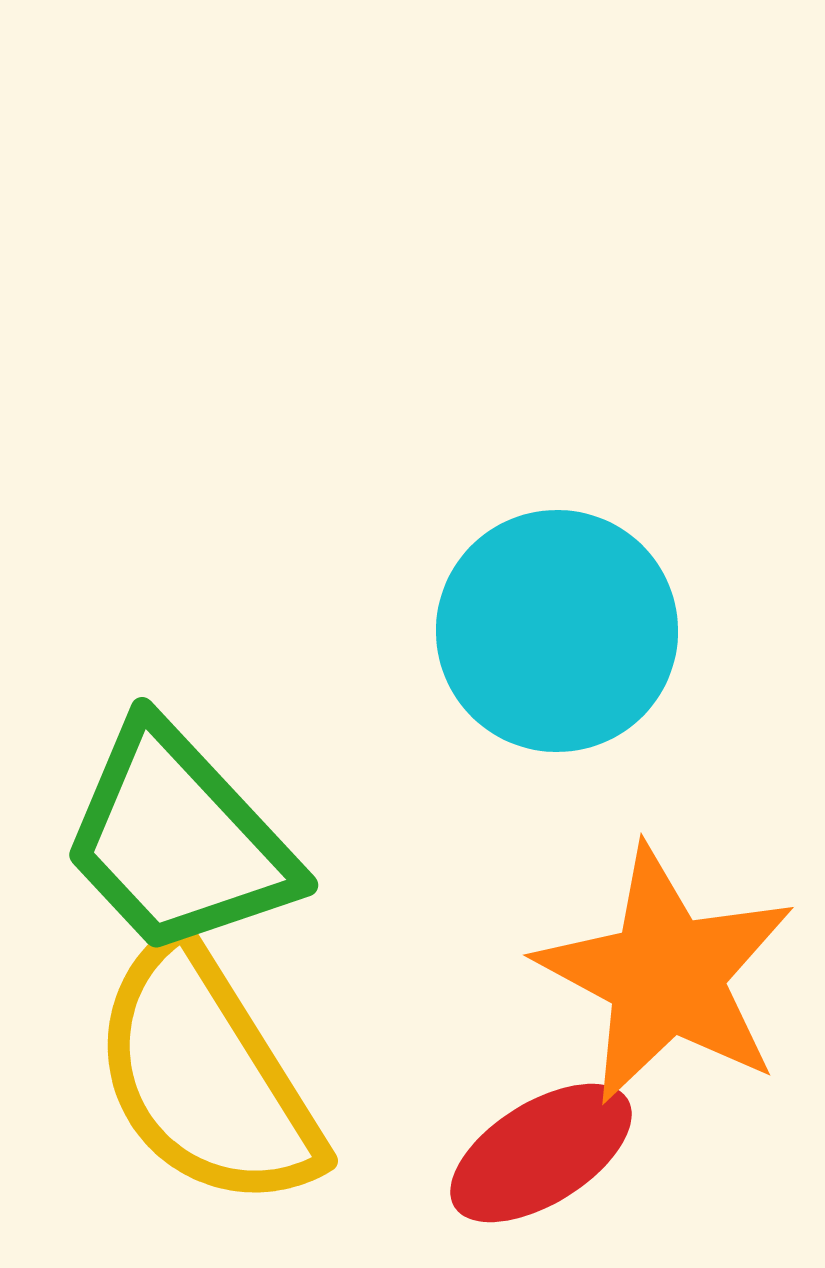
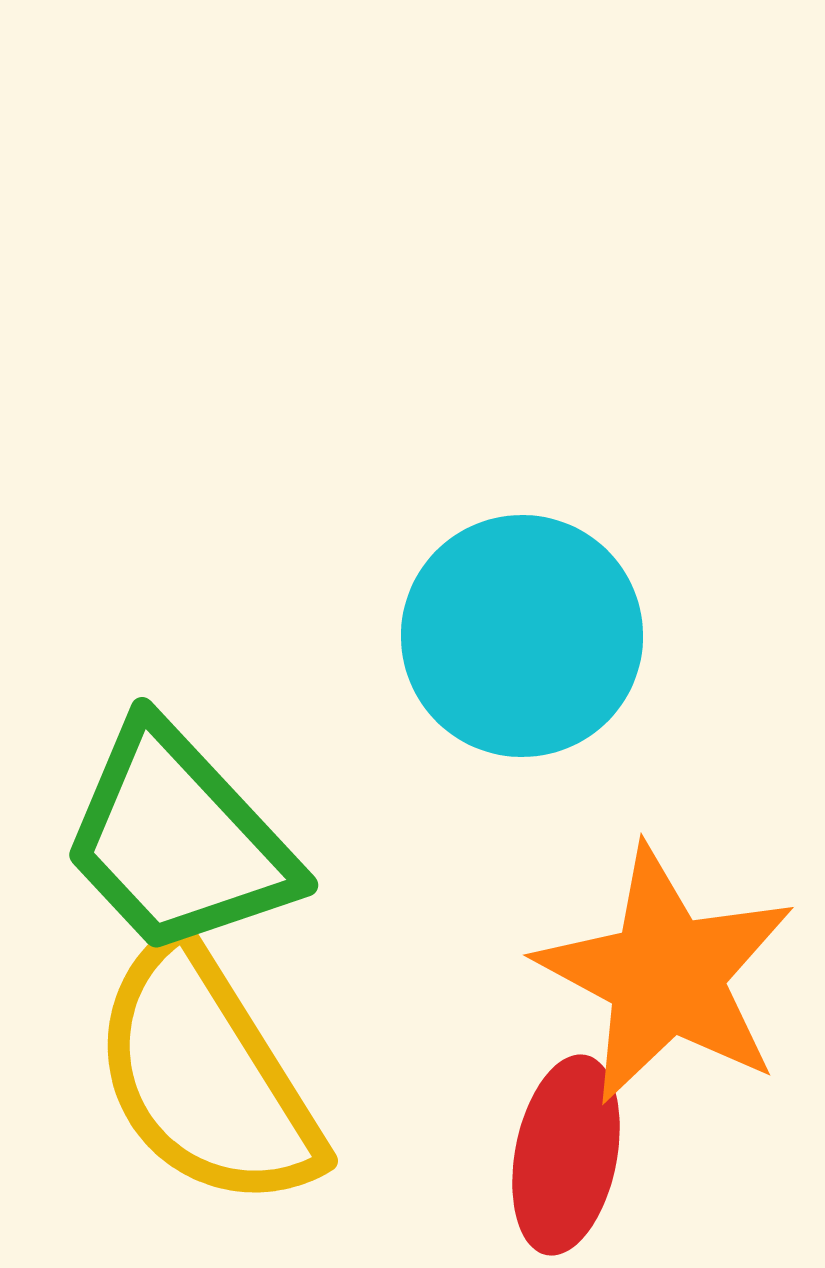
cyan circle: moved 35 px left, 5 px down
red ellipse: moved 25 px right, 2 px down; rotated 47 degrees counterclockwise
